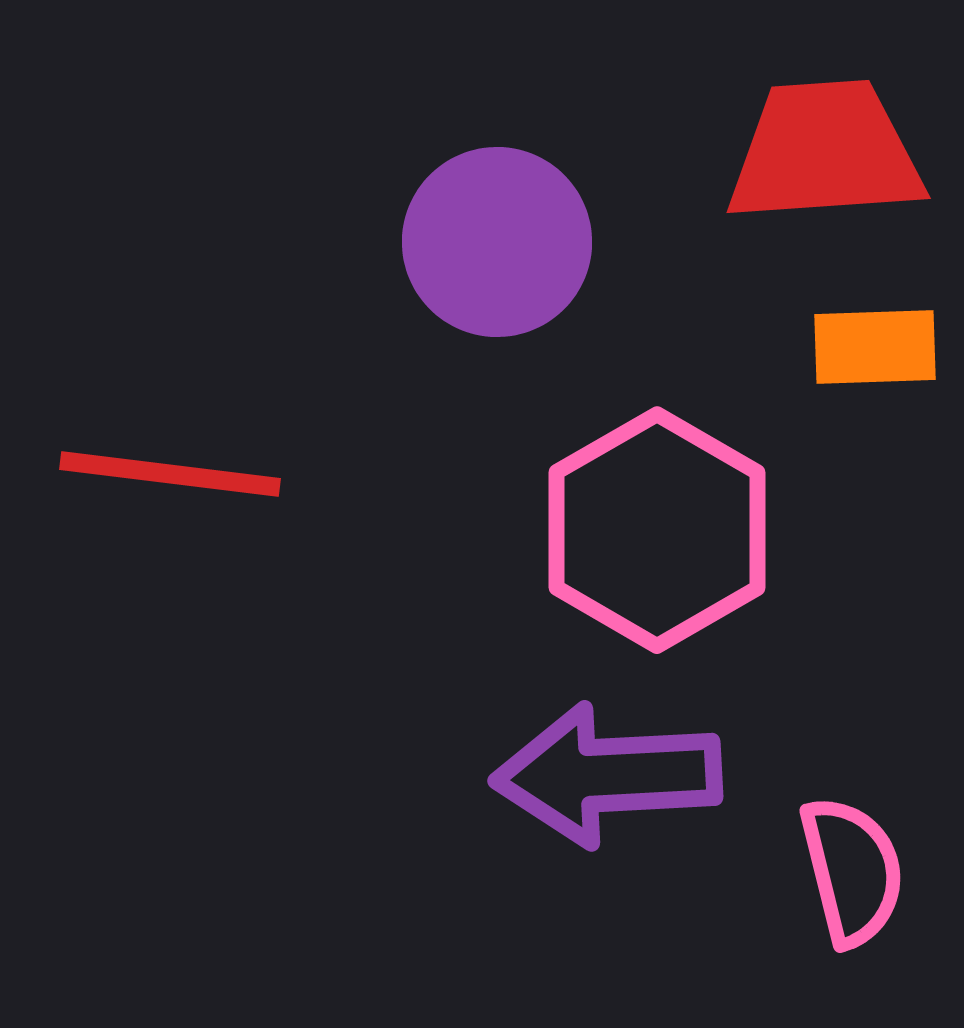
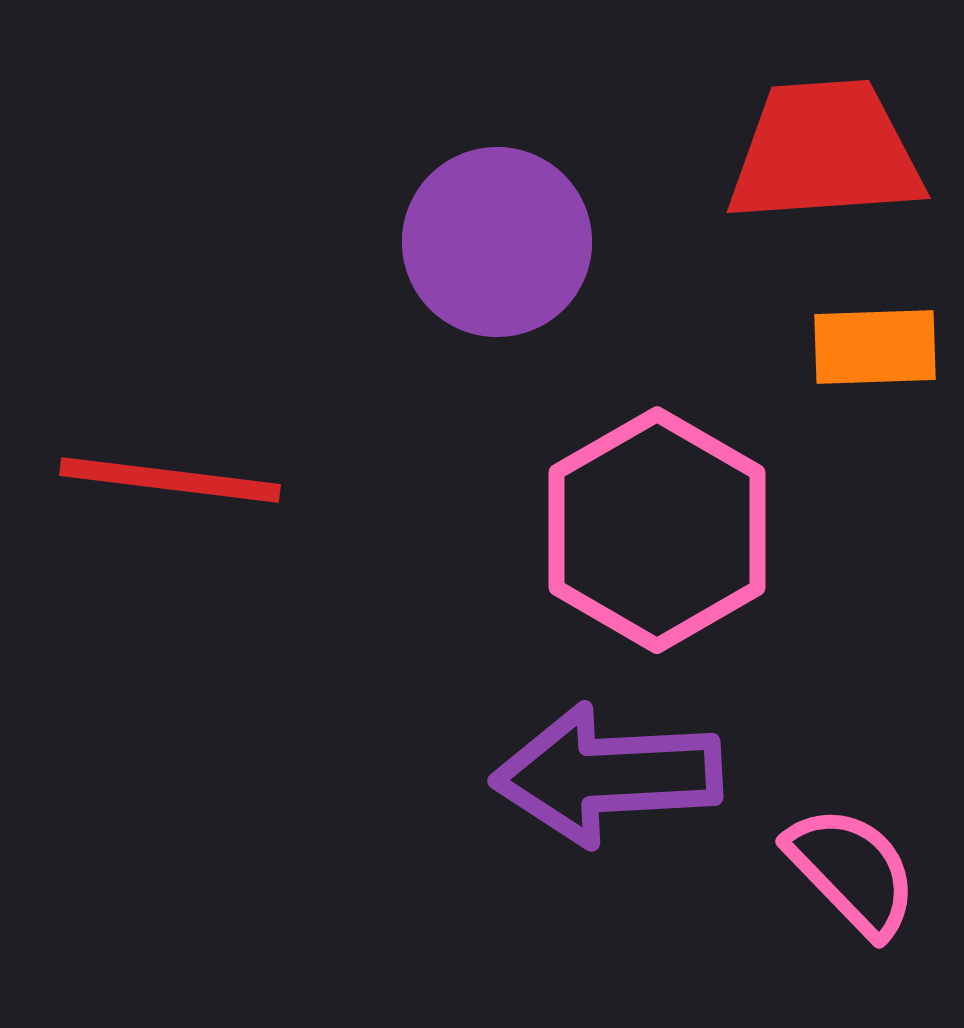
red line: moved 6 px down
pink semicircle: rotated 30 degrees counterclockwise
